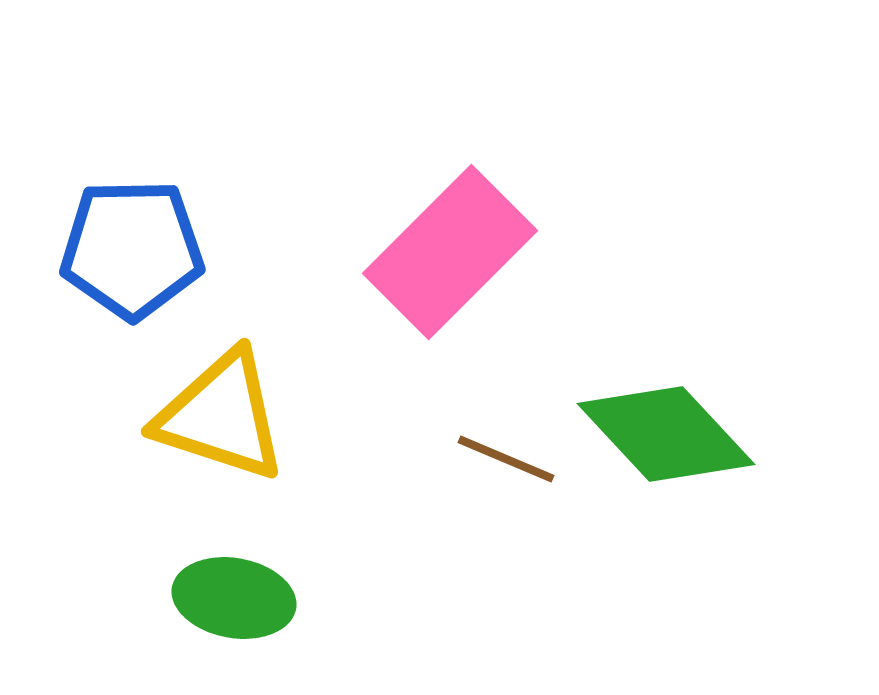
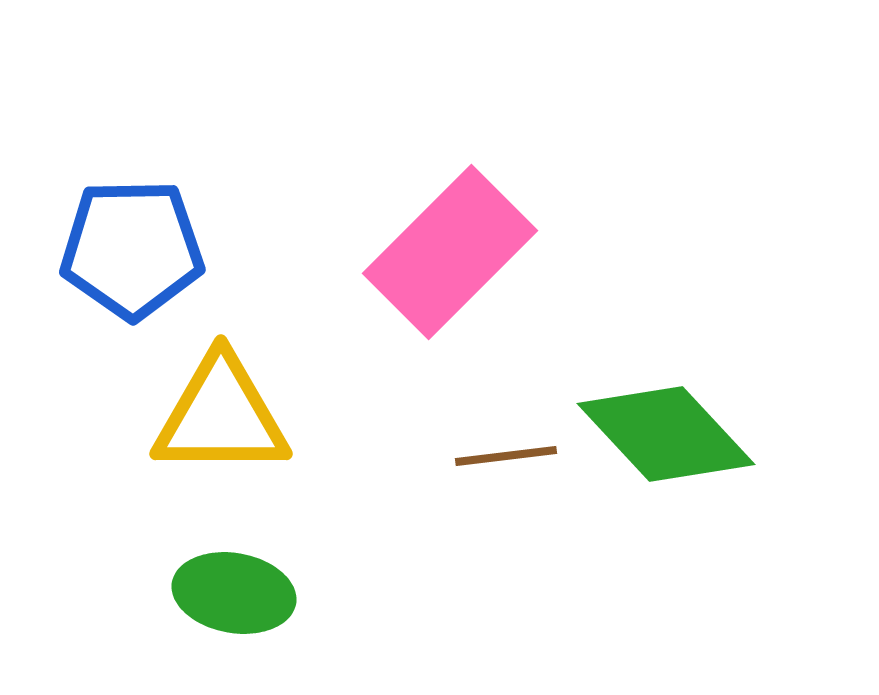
yellow triangle: rotated 18 degrees counterclockwise
brown line: moved 3 px up; rotated 30 degrees counterclockwise
green ellipse: moved 5 px up
